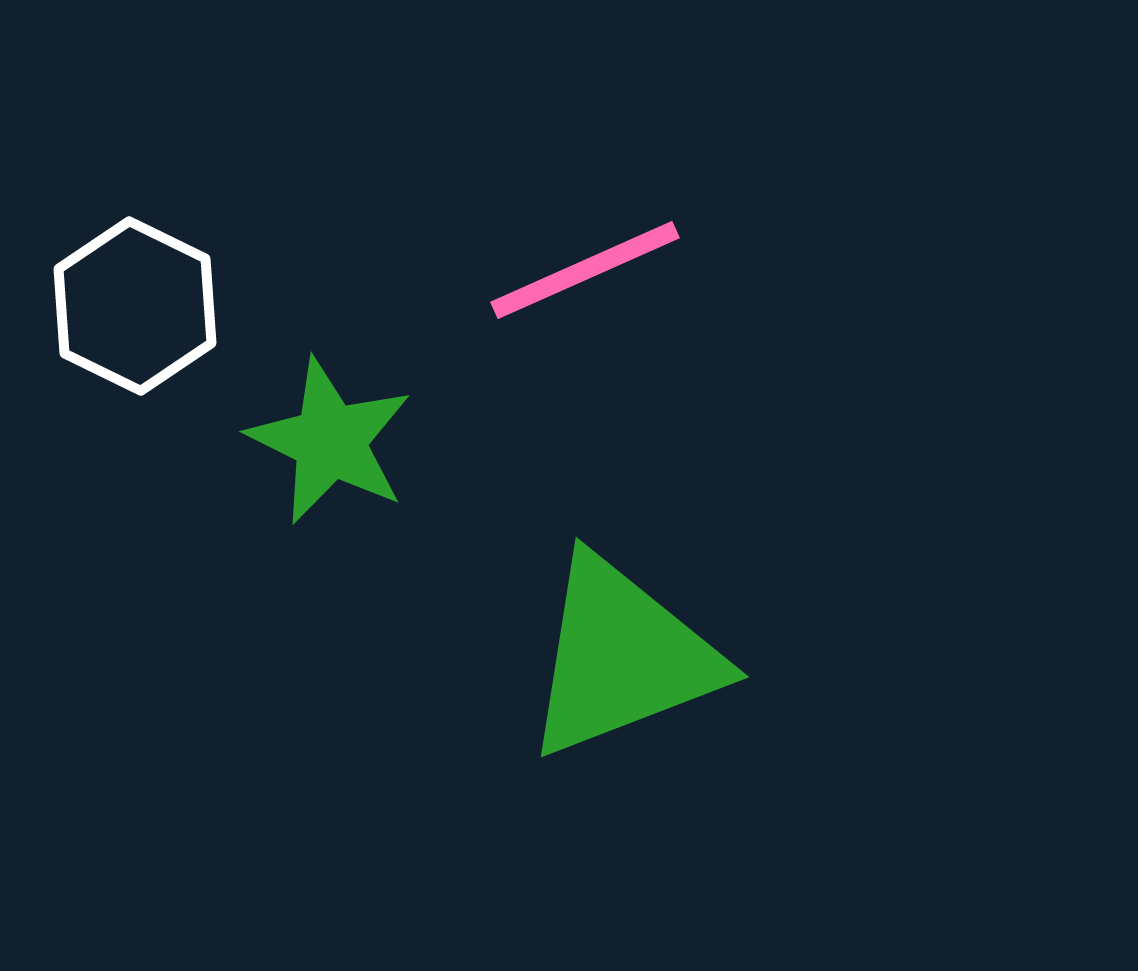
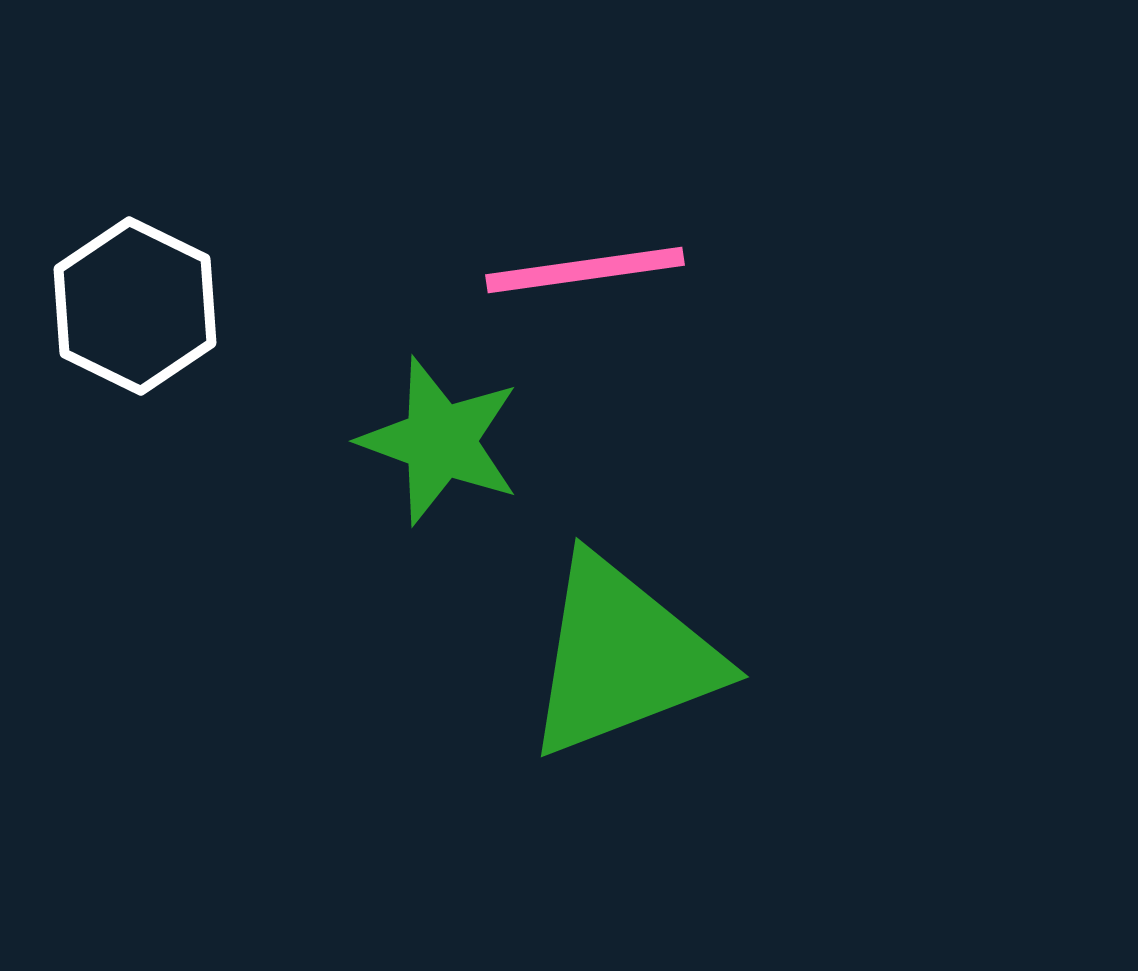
pink line: rotated 16 degrees clockwise
green star: moved 110 px right; rotated 6 degrees counterclockwise
